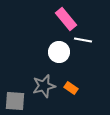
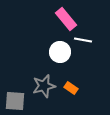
white circle: moved 1 px right
